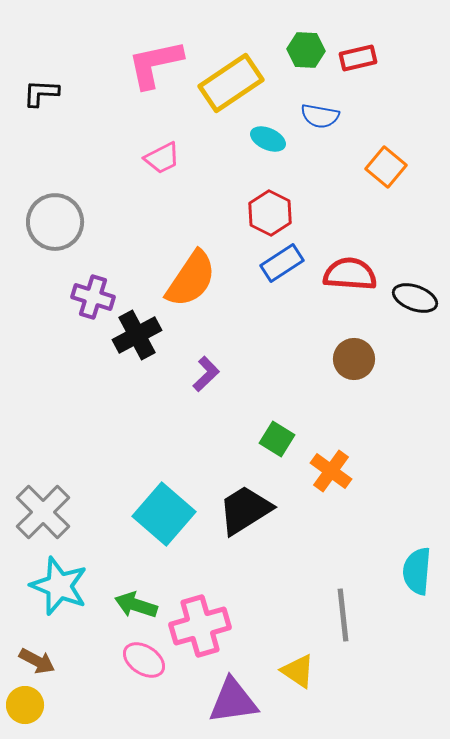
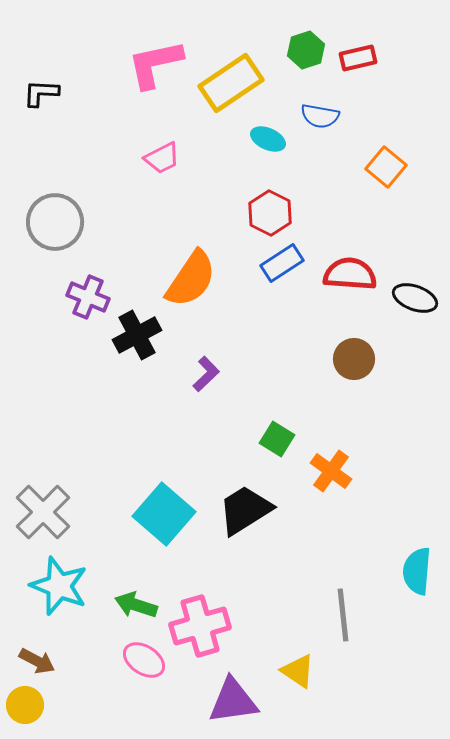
green hexagon: rotated 21 degrees counterclockwise
purple cross: moved 5 px left; rotated 6 degrees clockwise
